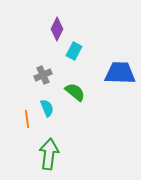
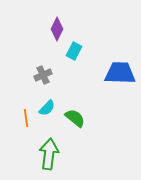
green semicircle: moved 26 px down
cyan semicircle: rotated 66 degrees clockwise
orange line: moved 1 px left, 1 px up
